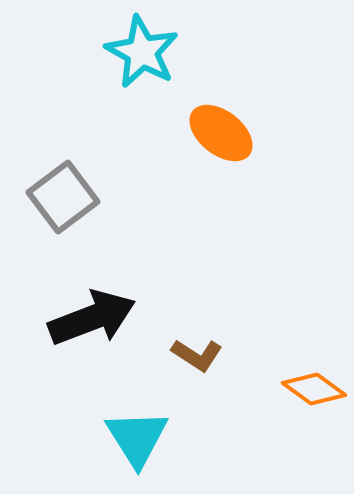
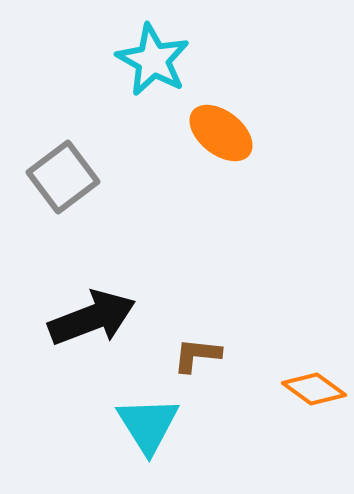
cyan star: moved 11 px right, 8 px down
gray square: moved 20 px up
brown L-shape: rotated 153 degrees clockwise
cyan triangle: moved 11 px right, 13 px up
